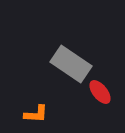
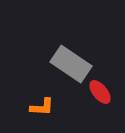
orange L-shape: moved 6 px right, 7 px up
